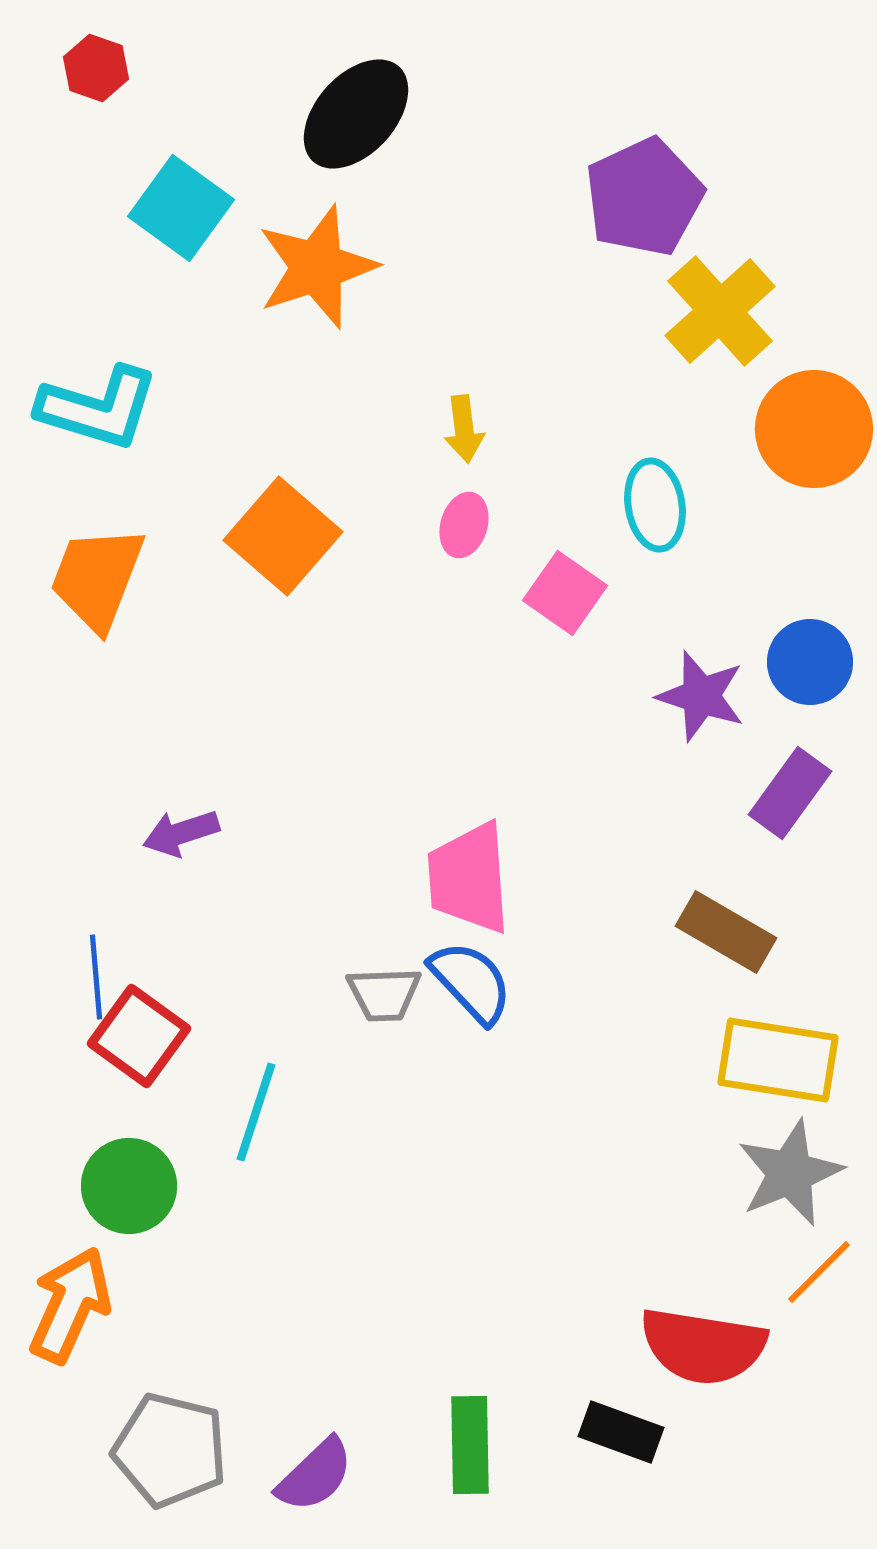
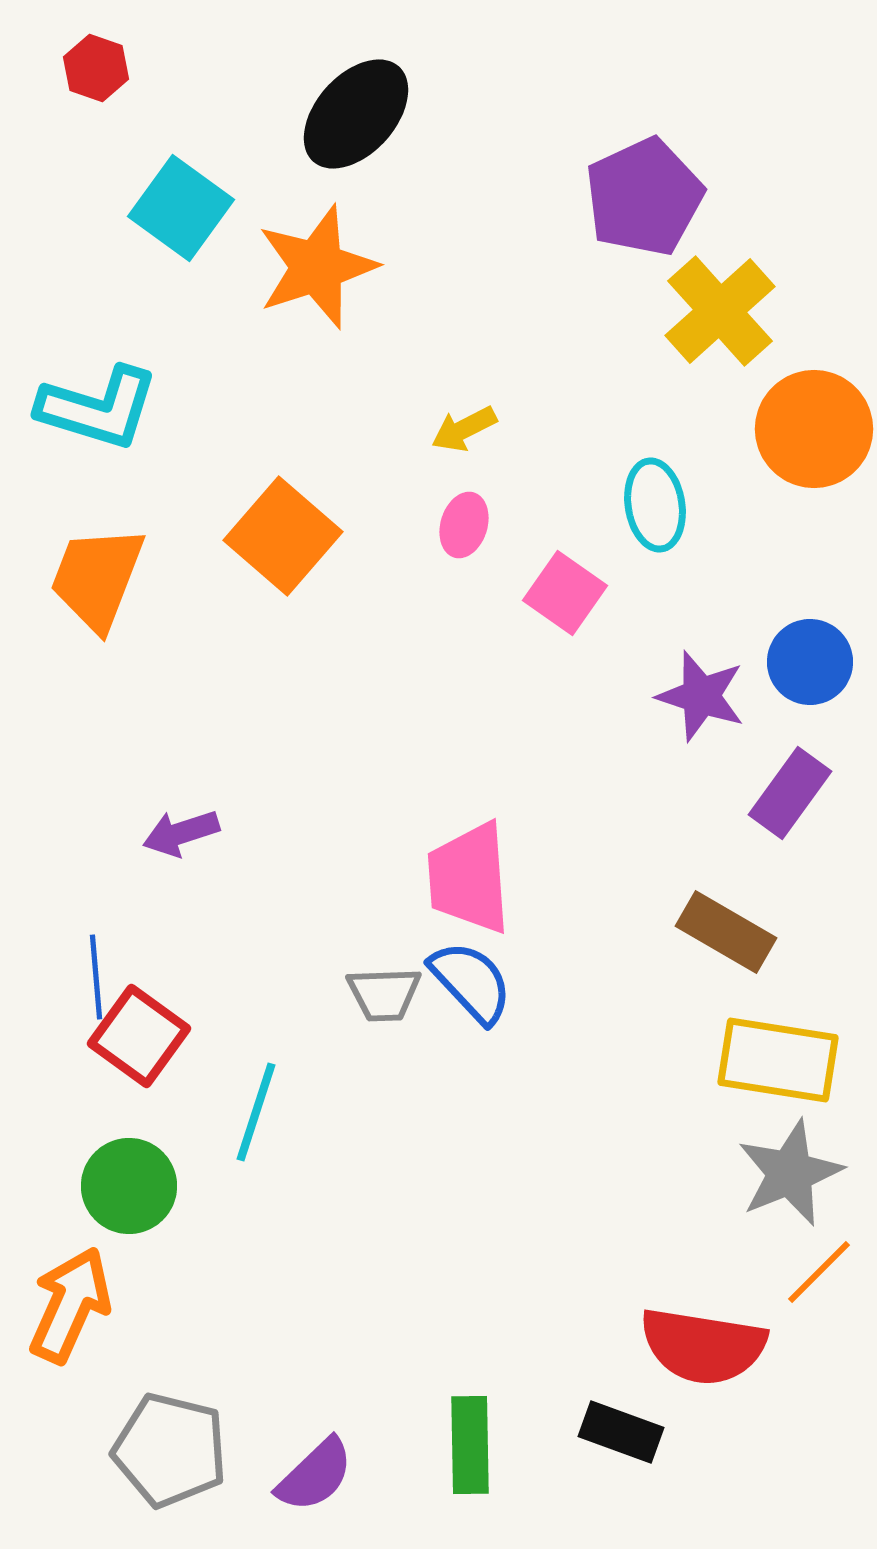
yellow arrow: rotated 70 degrees clockwise
